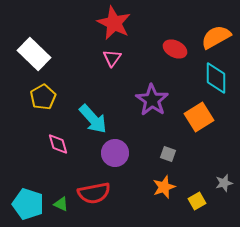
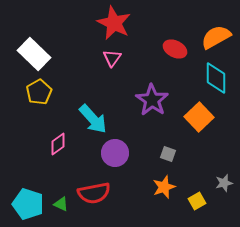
yellow pentagon: moved 4 px left, 5 px up
orange square: rotated 12 degrees counterclockwise
pink diamond: rotated 70 degrees clockwise
